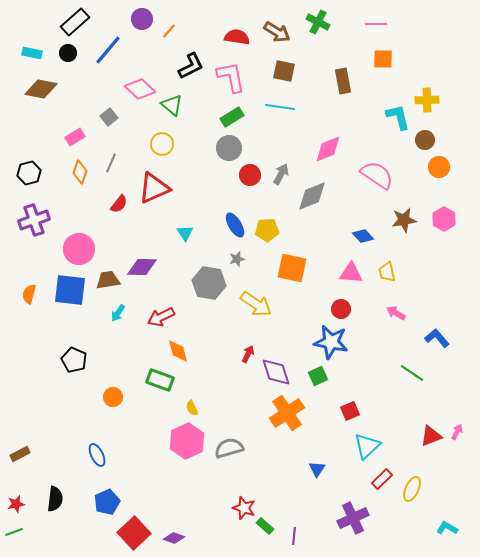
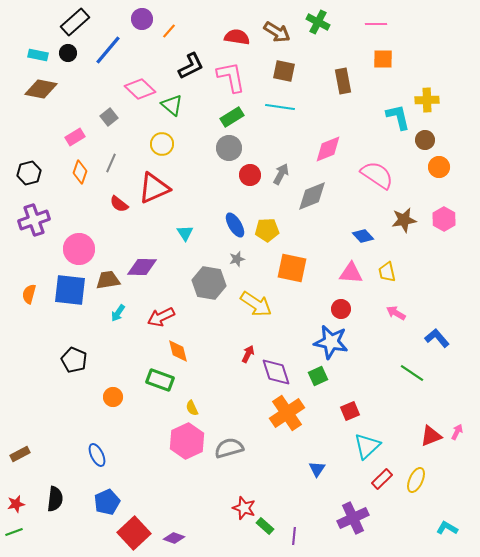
cyan rectangle at (32, 53): moved 6 px right, 2 px down
red semicircle at (119, 204): rotated 90 degrees clockwise
yellow ellipse at (412, 489): moved 4 px right, 9 px up
